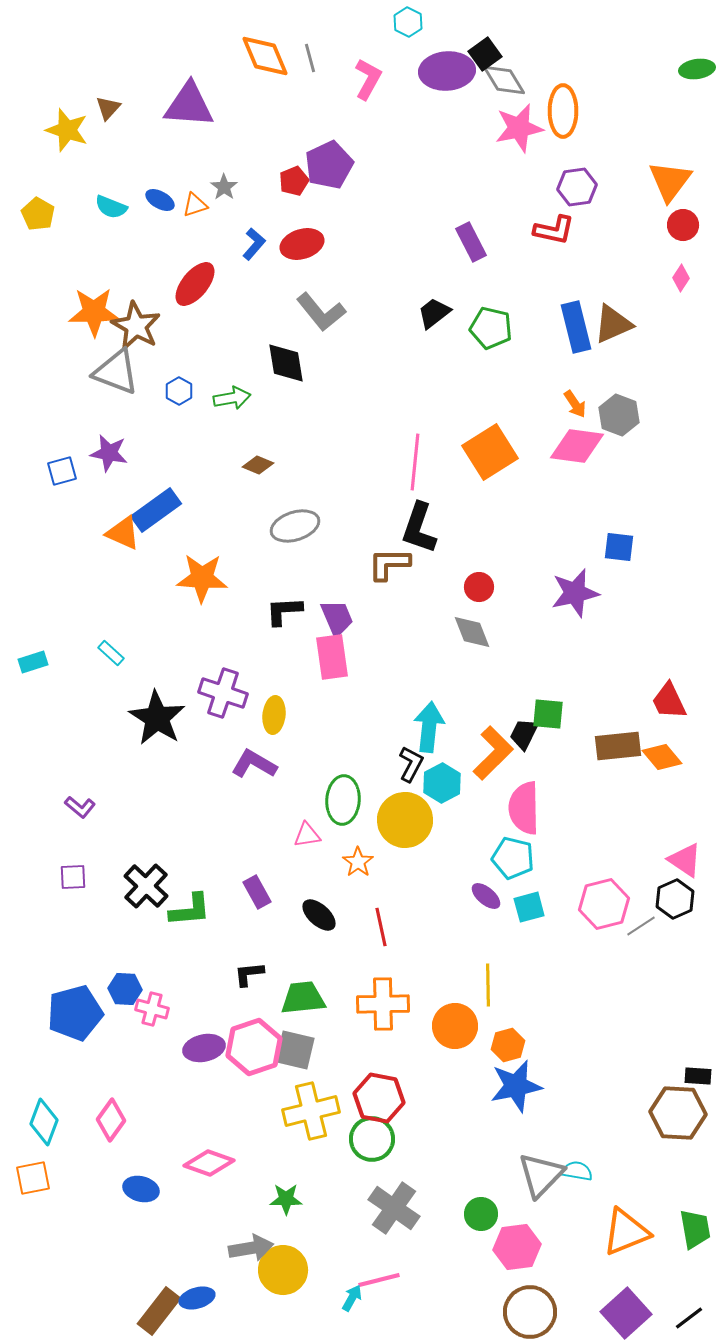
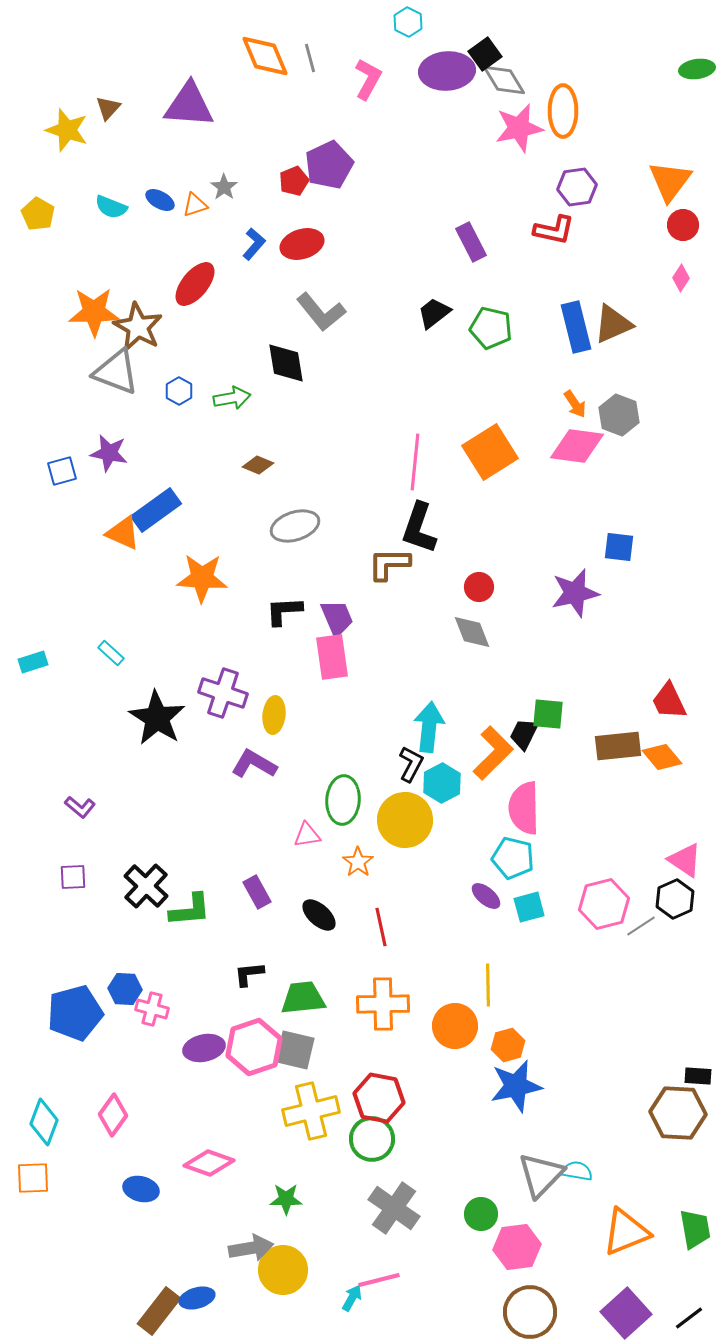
brown star at (136, 326): moved 2 px right, 1 px down
pink diamond at (111, 1120): moved 2 px right, 5 px up
orange square at (33, 1178): rotated 9 degrees clockwise
